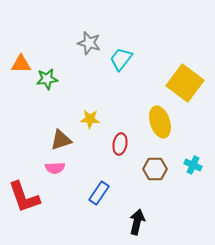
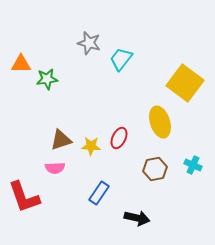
yellow star: moved 1 px right, 27 px down
red ellipse: moved 1 px left, 6 px up; rotated 15 degrees clockwise
brown hexagon: rotated 10 degrees counterclockwise
black arrow: moved 4 px up; rotated 90 degrees clockwise
